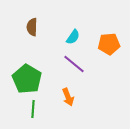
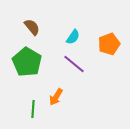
brown semicircle: rotated 138 degrees clockwise
orange pentagon: rotated 15 degrees counterclockwise
green pentagon: moved 17 px up
orange arrow: moved 12 px left; rotated 54 degrees clockwise
